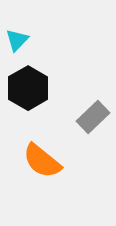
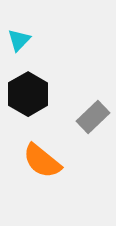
cyan triangle: moved 2 px right
black hexagon: moved 6 px down
